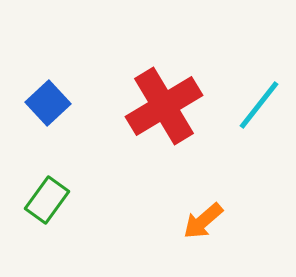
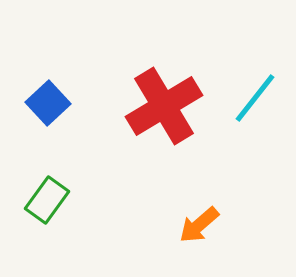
cyan line: moved 4 px left, 7 px up
orange arrow: moved 4 px left, 4 px down
